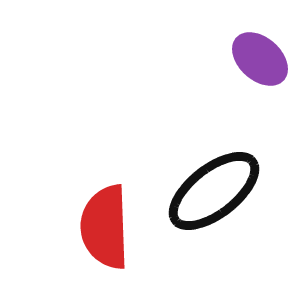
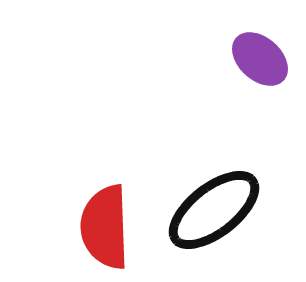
black ellipse: moved 19 px down
